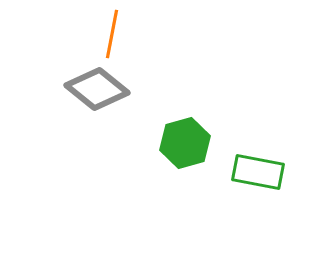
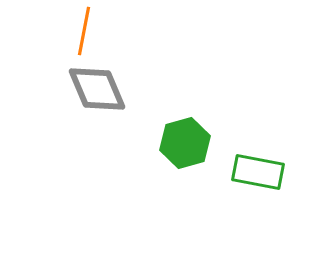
orange line: moved 28 px left, 3 px up
gray diamond: rotated 28 degrees clockwise
